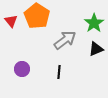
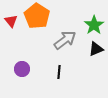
green star: moved 2 px down
